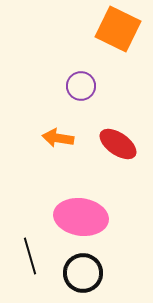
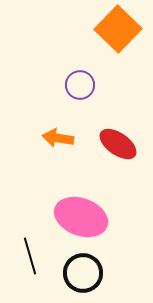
orange square: rotated 18 degrees clockwise
purple circle: moved 1 px left, 1 px up
pink ellipse: rotated 12 degrees clockwise
